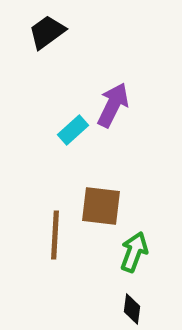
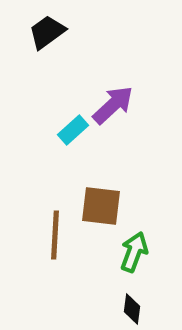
purple arrow: rotated 21 degrees clockwise
